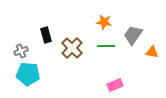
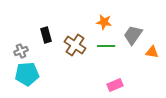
brown cross: moved 3 px right, 3 px up; rotated 10 degrees counterclockwise
cyan pentagon: moved 1 px left; rotated 10 degrees counterclockwise
